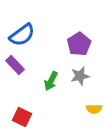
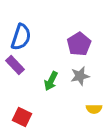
blue semicircle: moved 1 px left, 2 px down; rotated 36 degrees counterclockwise
